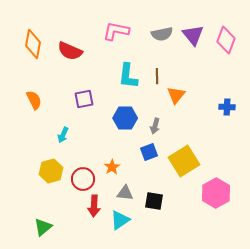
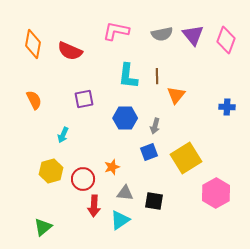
yellow square: moved 2 px right, 3 px up
orange star: rotated 14 degrees clockwise
